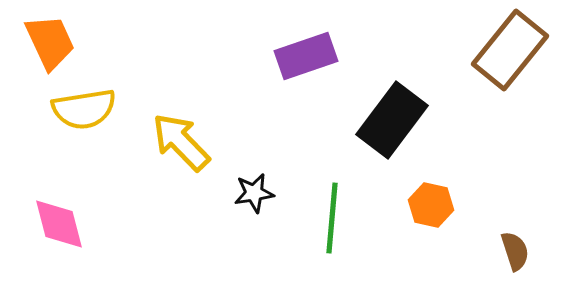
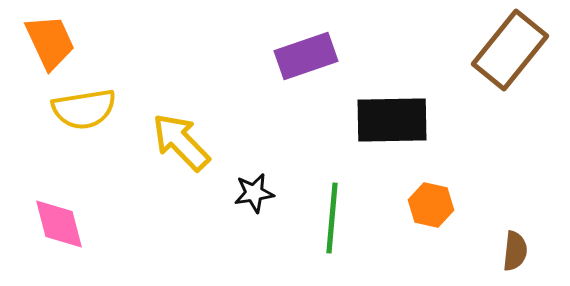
black rectangle: rotated 52 degrees clockwise
brown semicircle: rotated 24 degrees clockwise
